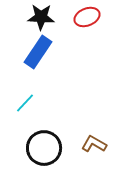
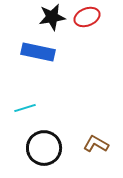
black star: moved 11 px right; rotated 12 degrees counterclockwise
blue rectangle: rotated 68 degrees clockwise
cyan line: moved 5 px down; rotated 30 degrees clockwise
brown L-shape: moved 2 px right
